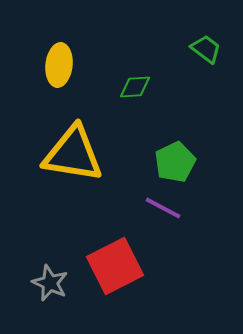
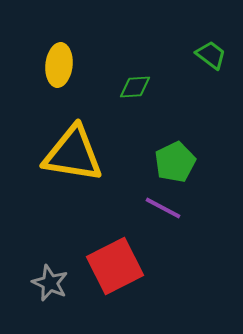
green trapezoid: moved 5 px right, 6 px down
